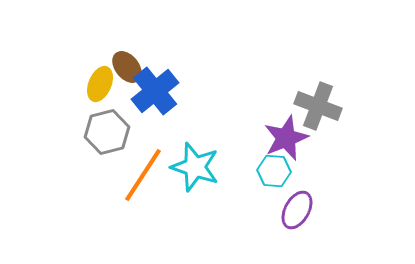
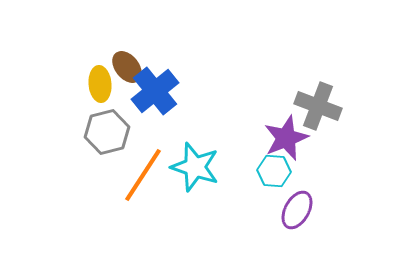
yellow ellipse: rotated 28 degrees counterclockwise
